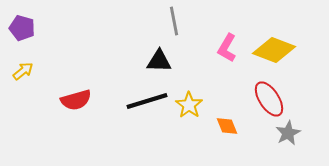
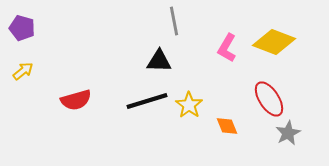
yellow diamond: moved 8 px up
